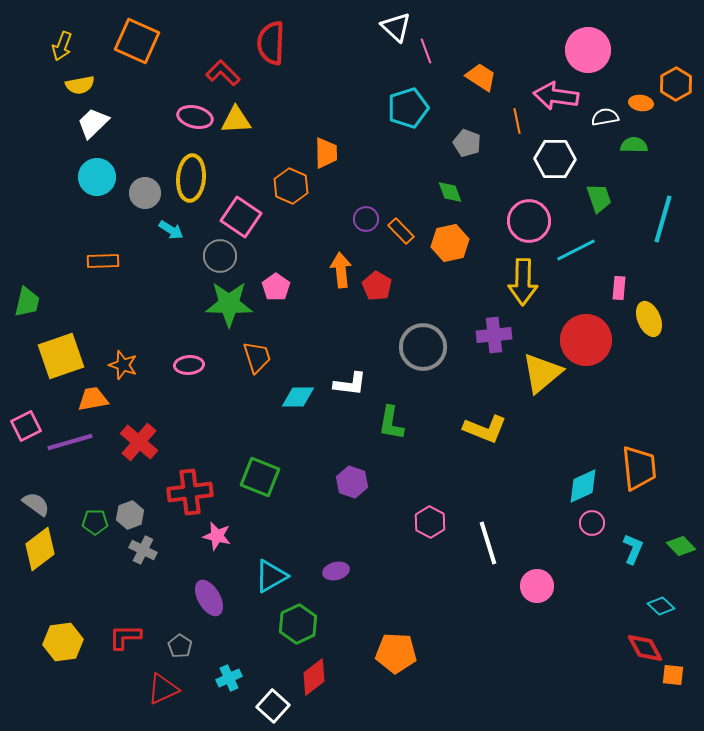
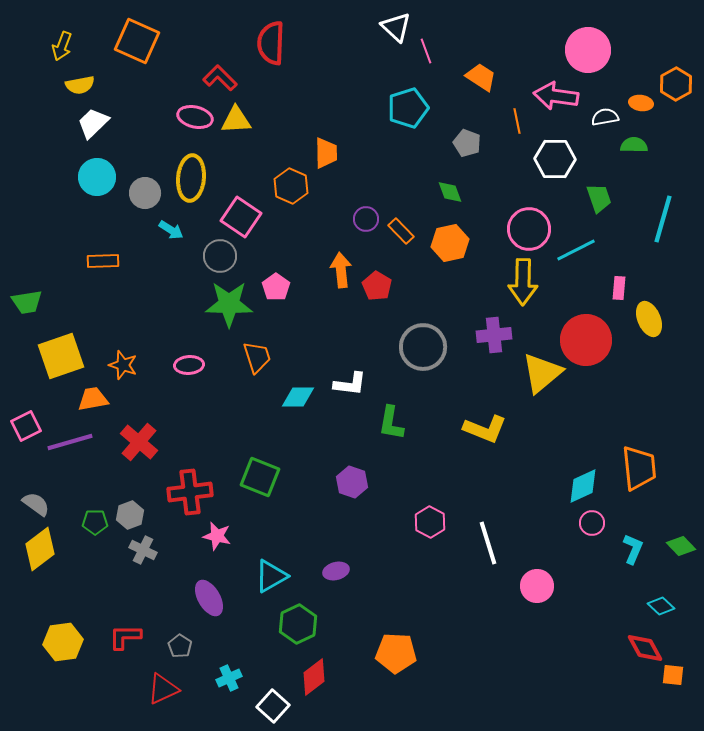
red L-shape at (223, 73): moved 3 px left, 5 px down
pink circle at (529, 221): moved 8 px down
green trapezoid at (27, 302): rotated 68 degrees clockwise
